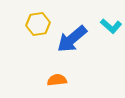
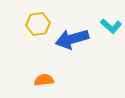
blue arrow: rotated 24 degrees clockwise
orange semicircle: moved 13 px left
